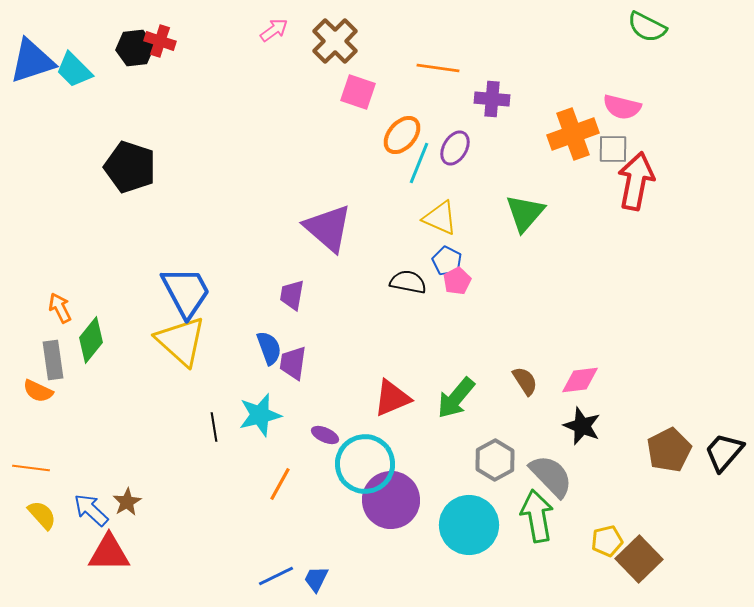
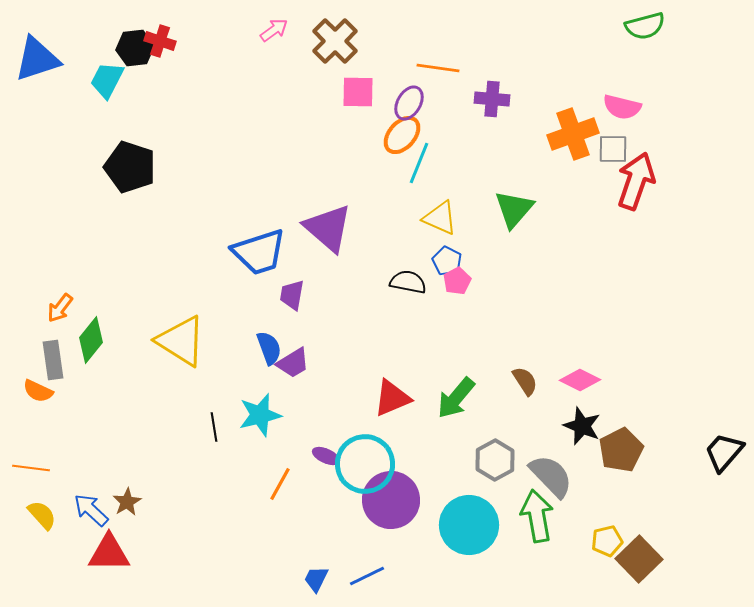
green semicircle at (647, 27): moved 2 px left, 1 px up; rotated 42 degrees counterclockwise
blue triangle at (32, 61): moved 5 px right, 2 px up
cyan trapezoid at (74, 70): moved 33 px right, 10 px down; rotated 72 degrees clockwise
pink square at (358, 92): rotated 18 degrees counterclockwise
purple ellipse at (455, 148): moved 46 px left, 45 px up
red arrow at (636, 181): rotated 8 degrees clockwise
green triangle at (525, 213): moved 11 px left, 4 px up
blue trapezoid at (186, 292): moved 73 px right, 40 px up; rotated 100 degrees clockwise
orange arrow at (60, 308): rotated 116 degrees counterclockwise
yellow triangle at (181, 341): rotated 10 degrees counterclockwise
purple trapezoid at (293, 363): rotated 129 degrees counterclockwise
pink diamond at (580, 380): rotated 33 degrees clockwise
purple ellipse at (325, 435): moved 1 px right, 21 px down
brown pentagon at (669, 450): moved 48 px left
blue line at (276, 576): moved 91 px right
